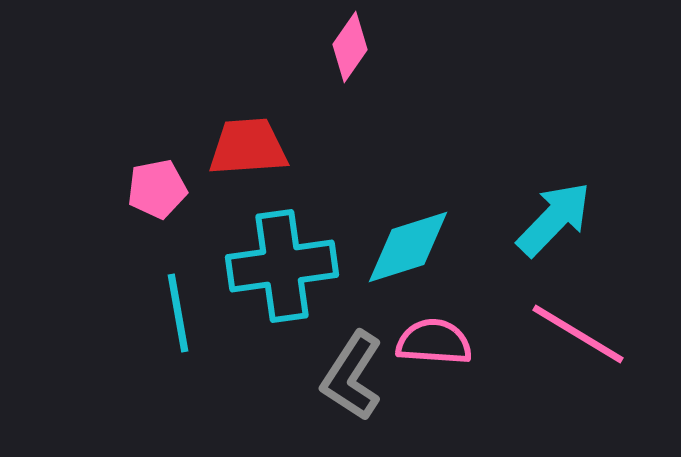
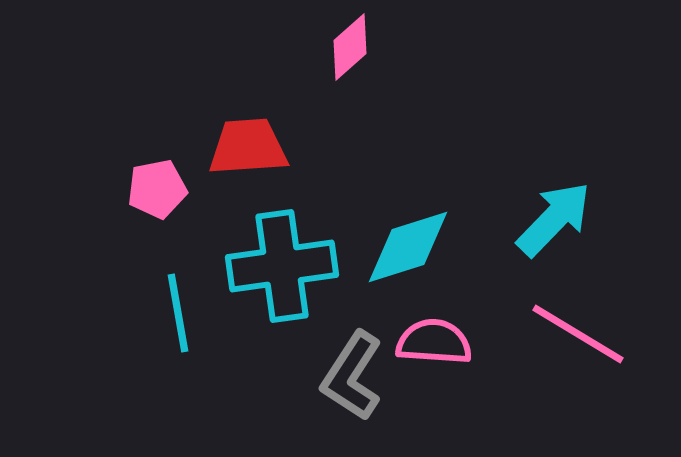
pink diamond: rotated 14 degrees clockwise
